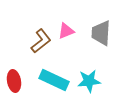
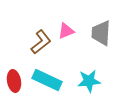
brown L-shape: moved 1 px down
cyan rectangle: moved 7 px left
